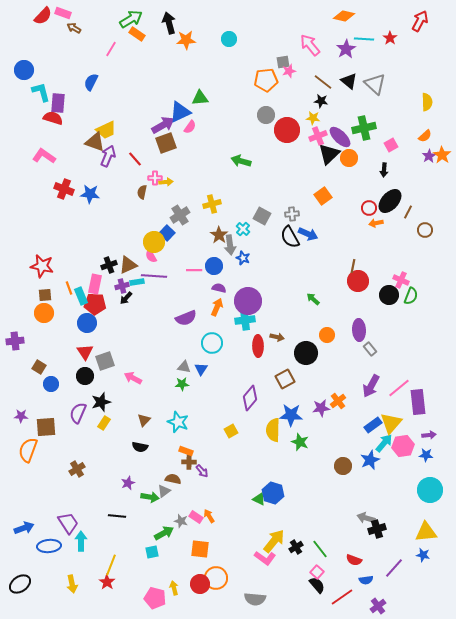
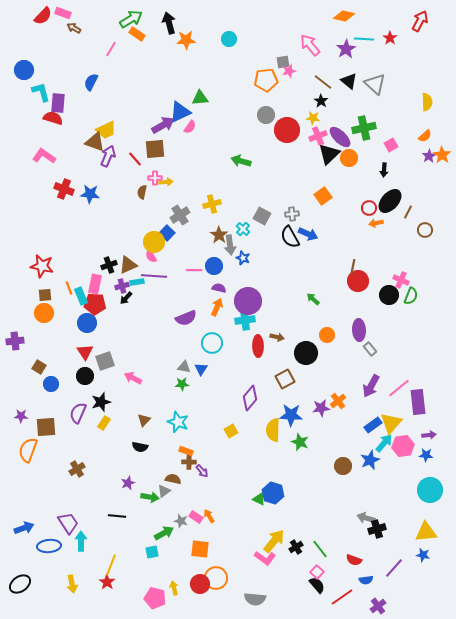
black star at (321, 101): rotated 24 degrees clockwise
brown square at (166, 143): moved 11 px left, 6 px down; rotated 15 degrees clockwise
